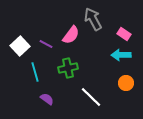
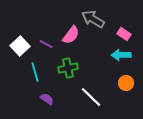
gray arrow: rotated 30 degrees counterclockwise
